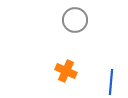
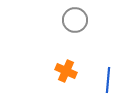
blue line: moved 3 px left, 2 px up
